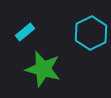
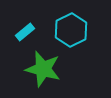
cyan hexagon: moved 20 px left, 3 px up
